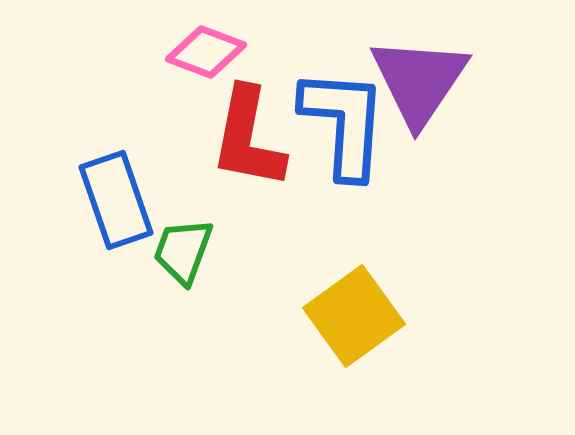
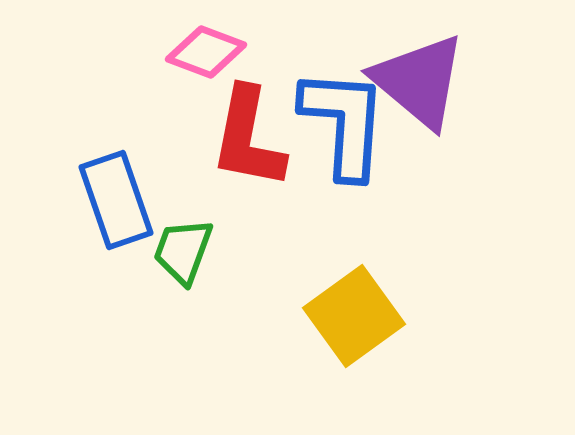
purple triangle: rotated 24 degrees counterclockwise
